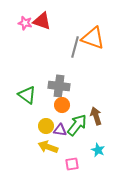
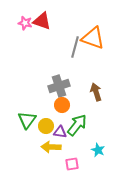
gray cross: rotated 25 degrees counterclockwise
green triangle: moved 25 px down; rotated 30 degrees clockwise
brown arrow: moved 24 px up
purple triangle: moved 2 px down
yellow arrow: moved 3 px right; rotated 18 degrees counterclockwise
